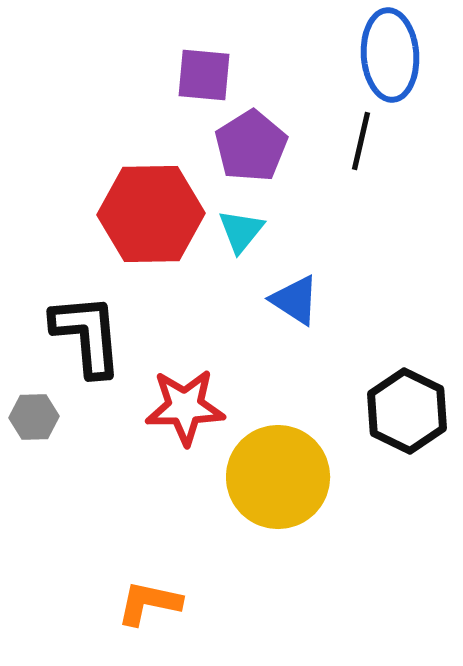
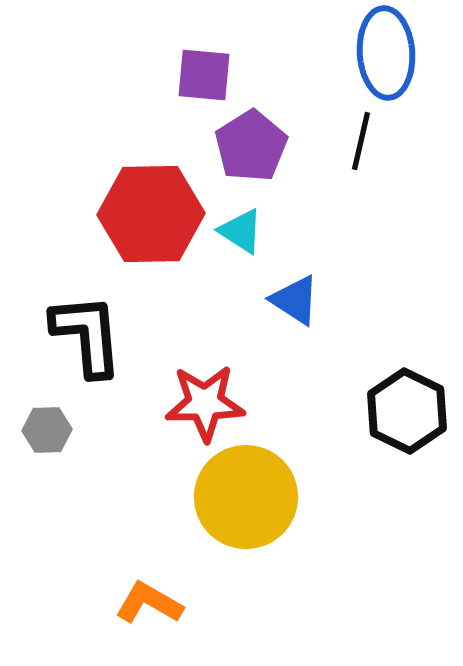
blue ellipse: moved 4 px left, 2 px up
cyan triangle: rotated 36 degrees counterclockwise
red star: moved 20 px right, 4 px up
gray hexagon: moved 13 px right, 13 px down
yellow circle: moved 32 px left, 20 px down
orange L-shape: rotated 18 degrees clockwise
